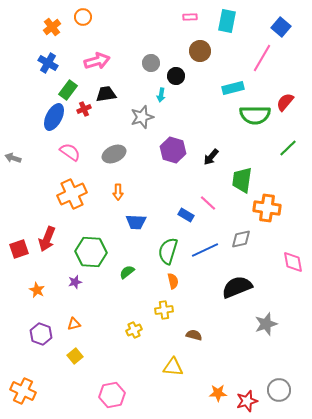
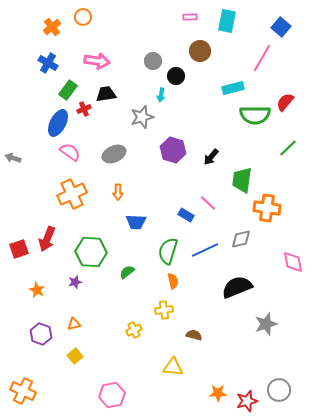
pink arrow at (97, 61): rotated 25 degrees clockwise
gray circle at (151, 63): moved 2 px right, 2 px up
blue ellipse at (54, 117): moved 4 px right, 6 px down
